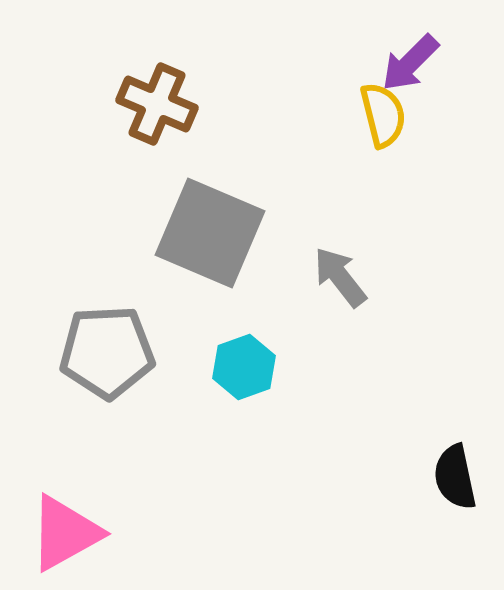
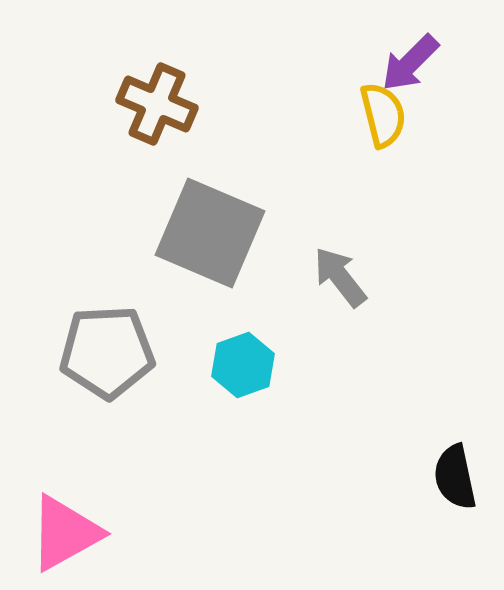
cyan hexagon: moved 1 px left, 2 px up
